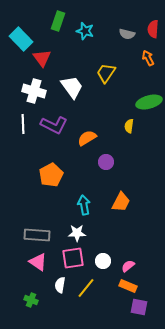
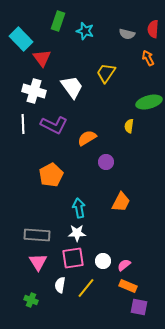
cyan arrow: moved 5 px left, 3 px down
pink triangle: rotated 24 degrees clockwise
pink semicircle: moved 4 px left, 1 px up
